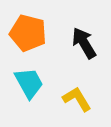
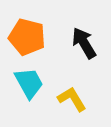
orange pentagon: moved 1 px left, 4 px down
yellow L-shape: moved 5 px left
